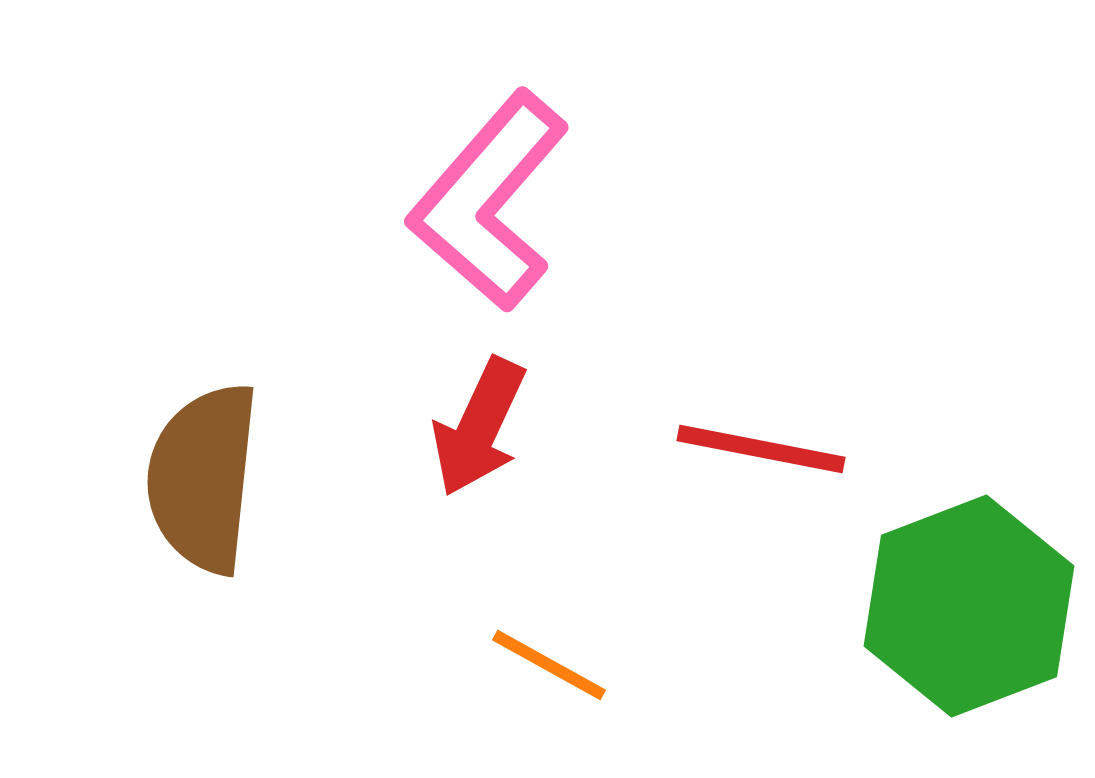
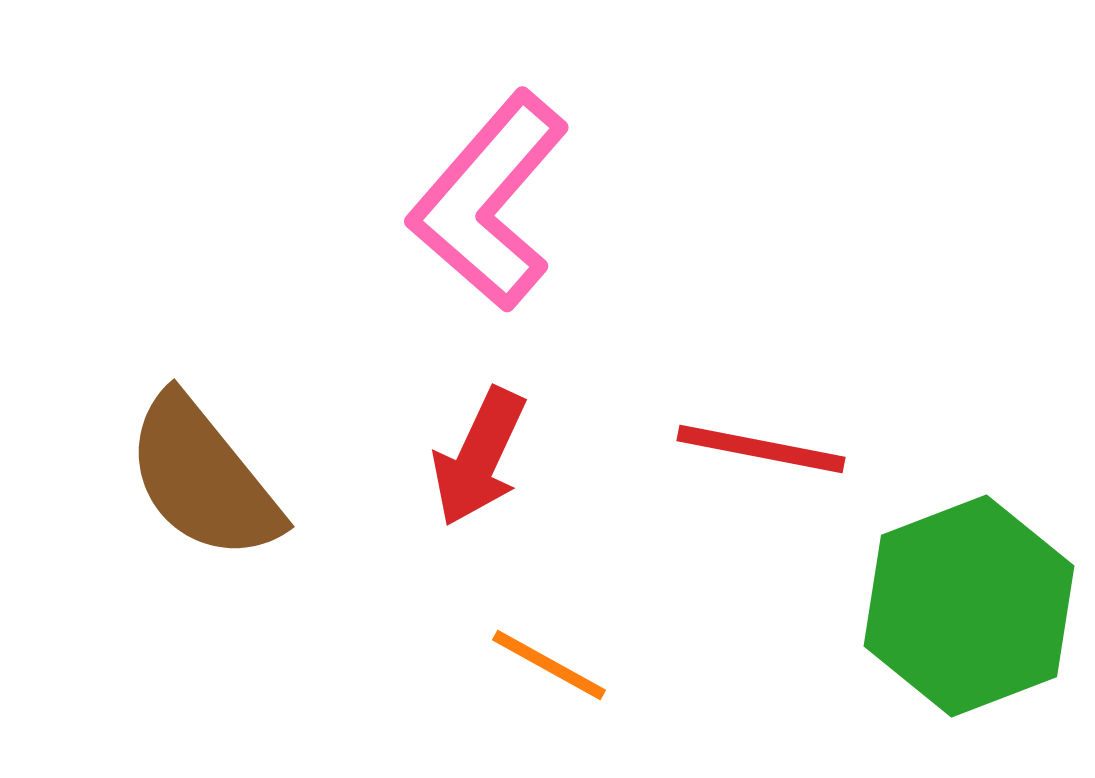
red arrow: moved 30 px down
brown semicircle: rotated 45 degrees counterclockwise
